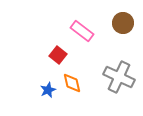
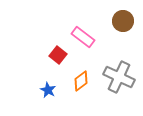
brown circle: moved 2 px up
pink rectangle: moved 1 px right, 6 px down
orange diamond: moved 9 px right, 2 px up; rotated 65 degrees clockwise
blue star: rotated 21 degrees counterclockwise
